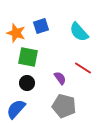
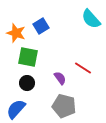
blue square: rotated 14 degrees counterclockwise
cyan semicircle: moved 12 px right, 13 px up
